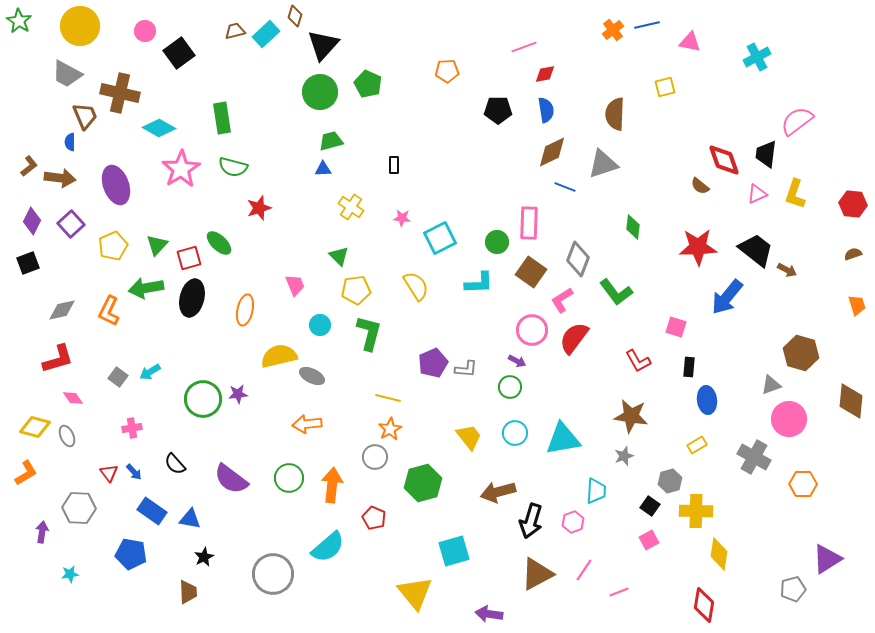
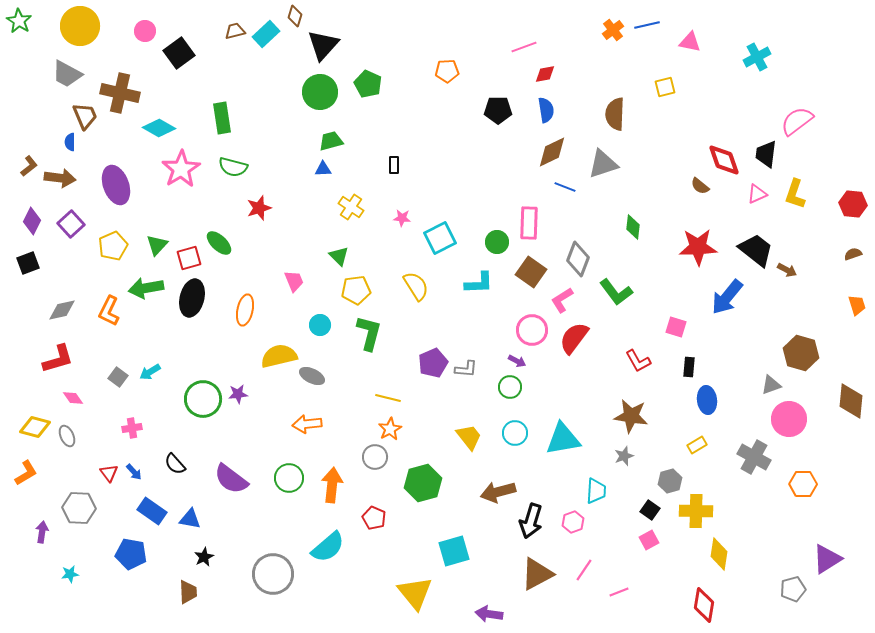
pink trapezoid at (295, 285): moved 1 px left, 4 px up
black square at (650, 506): moved 4 px down
